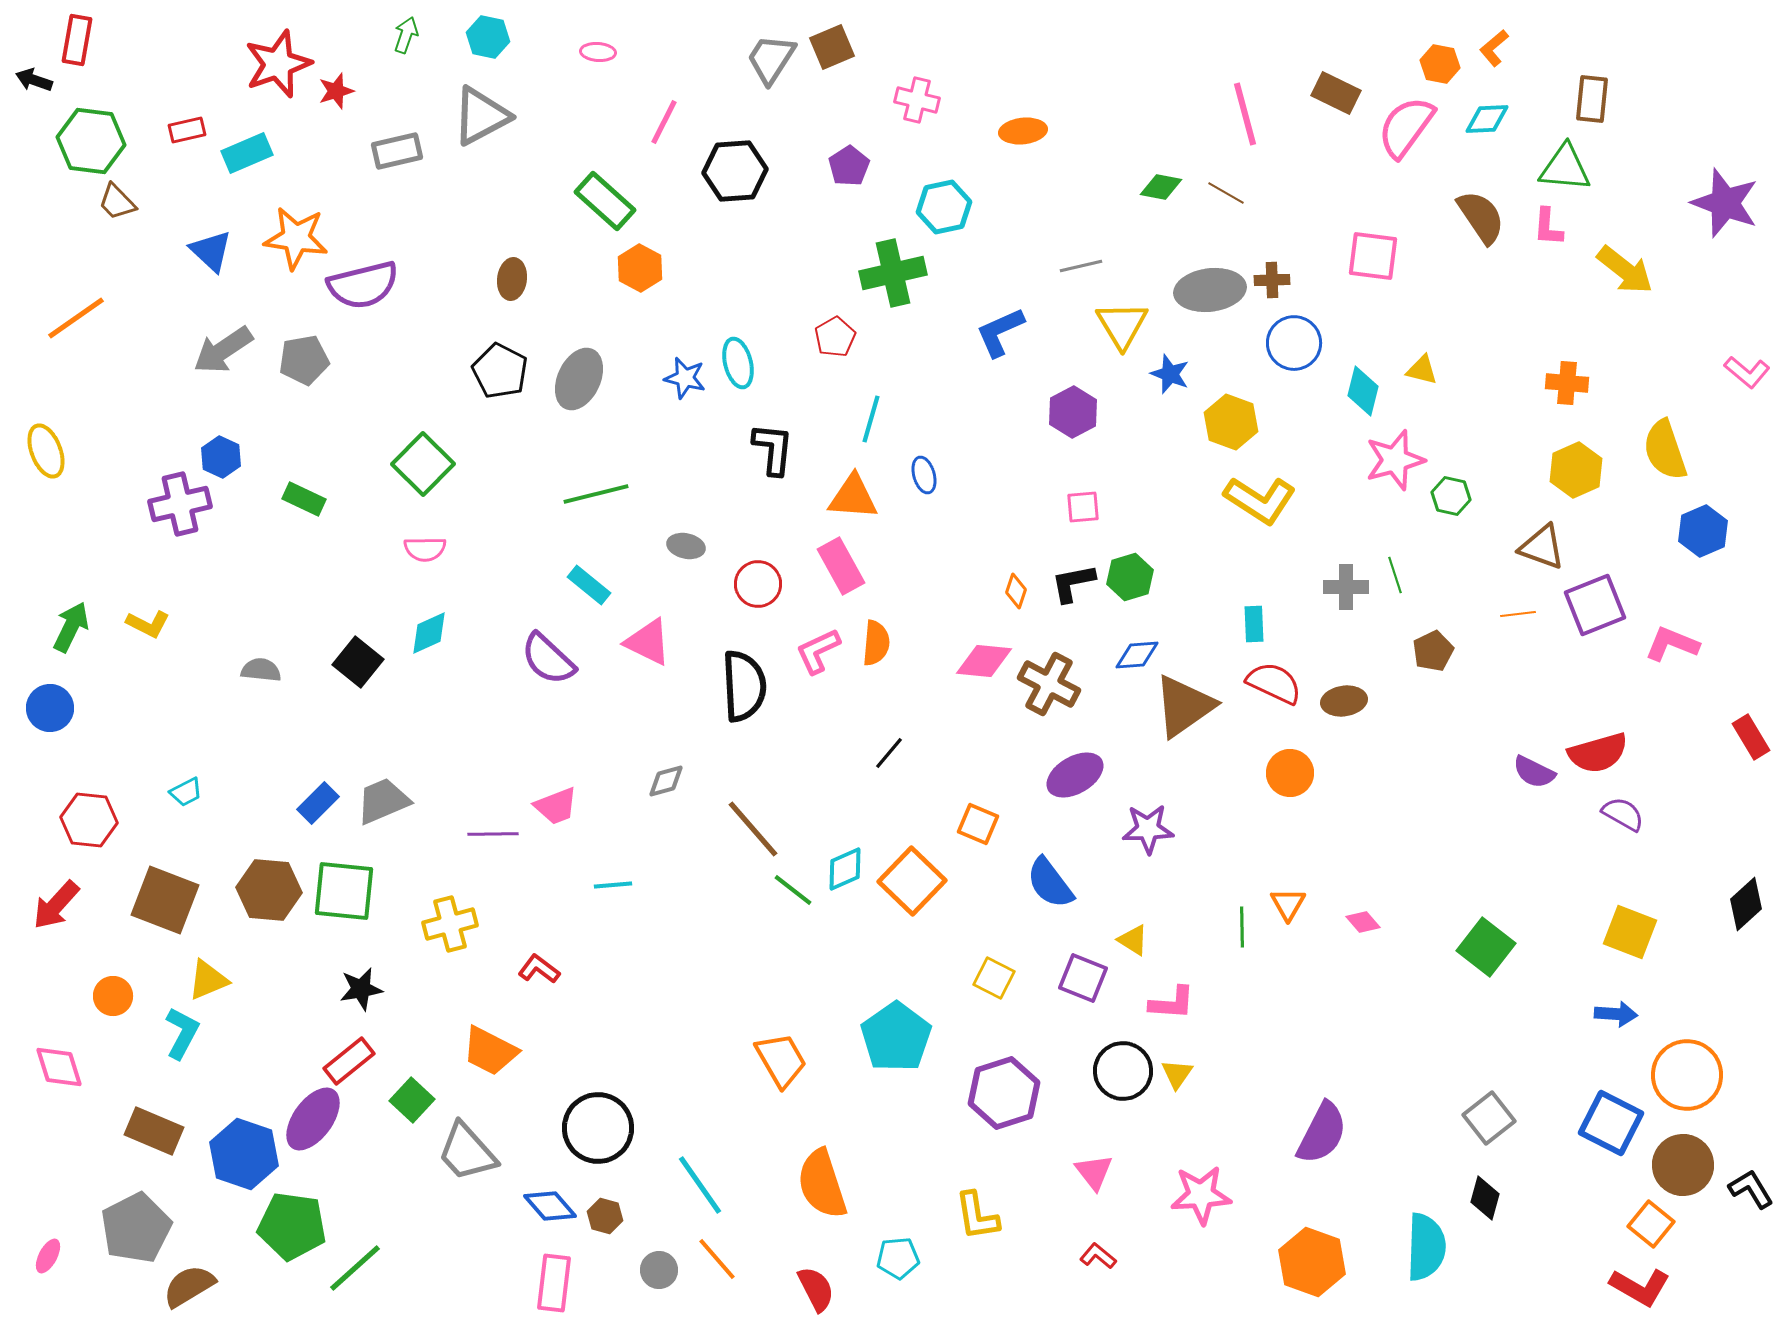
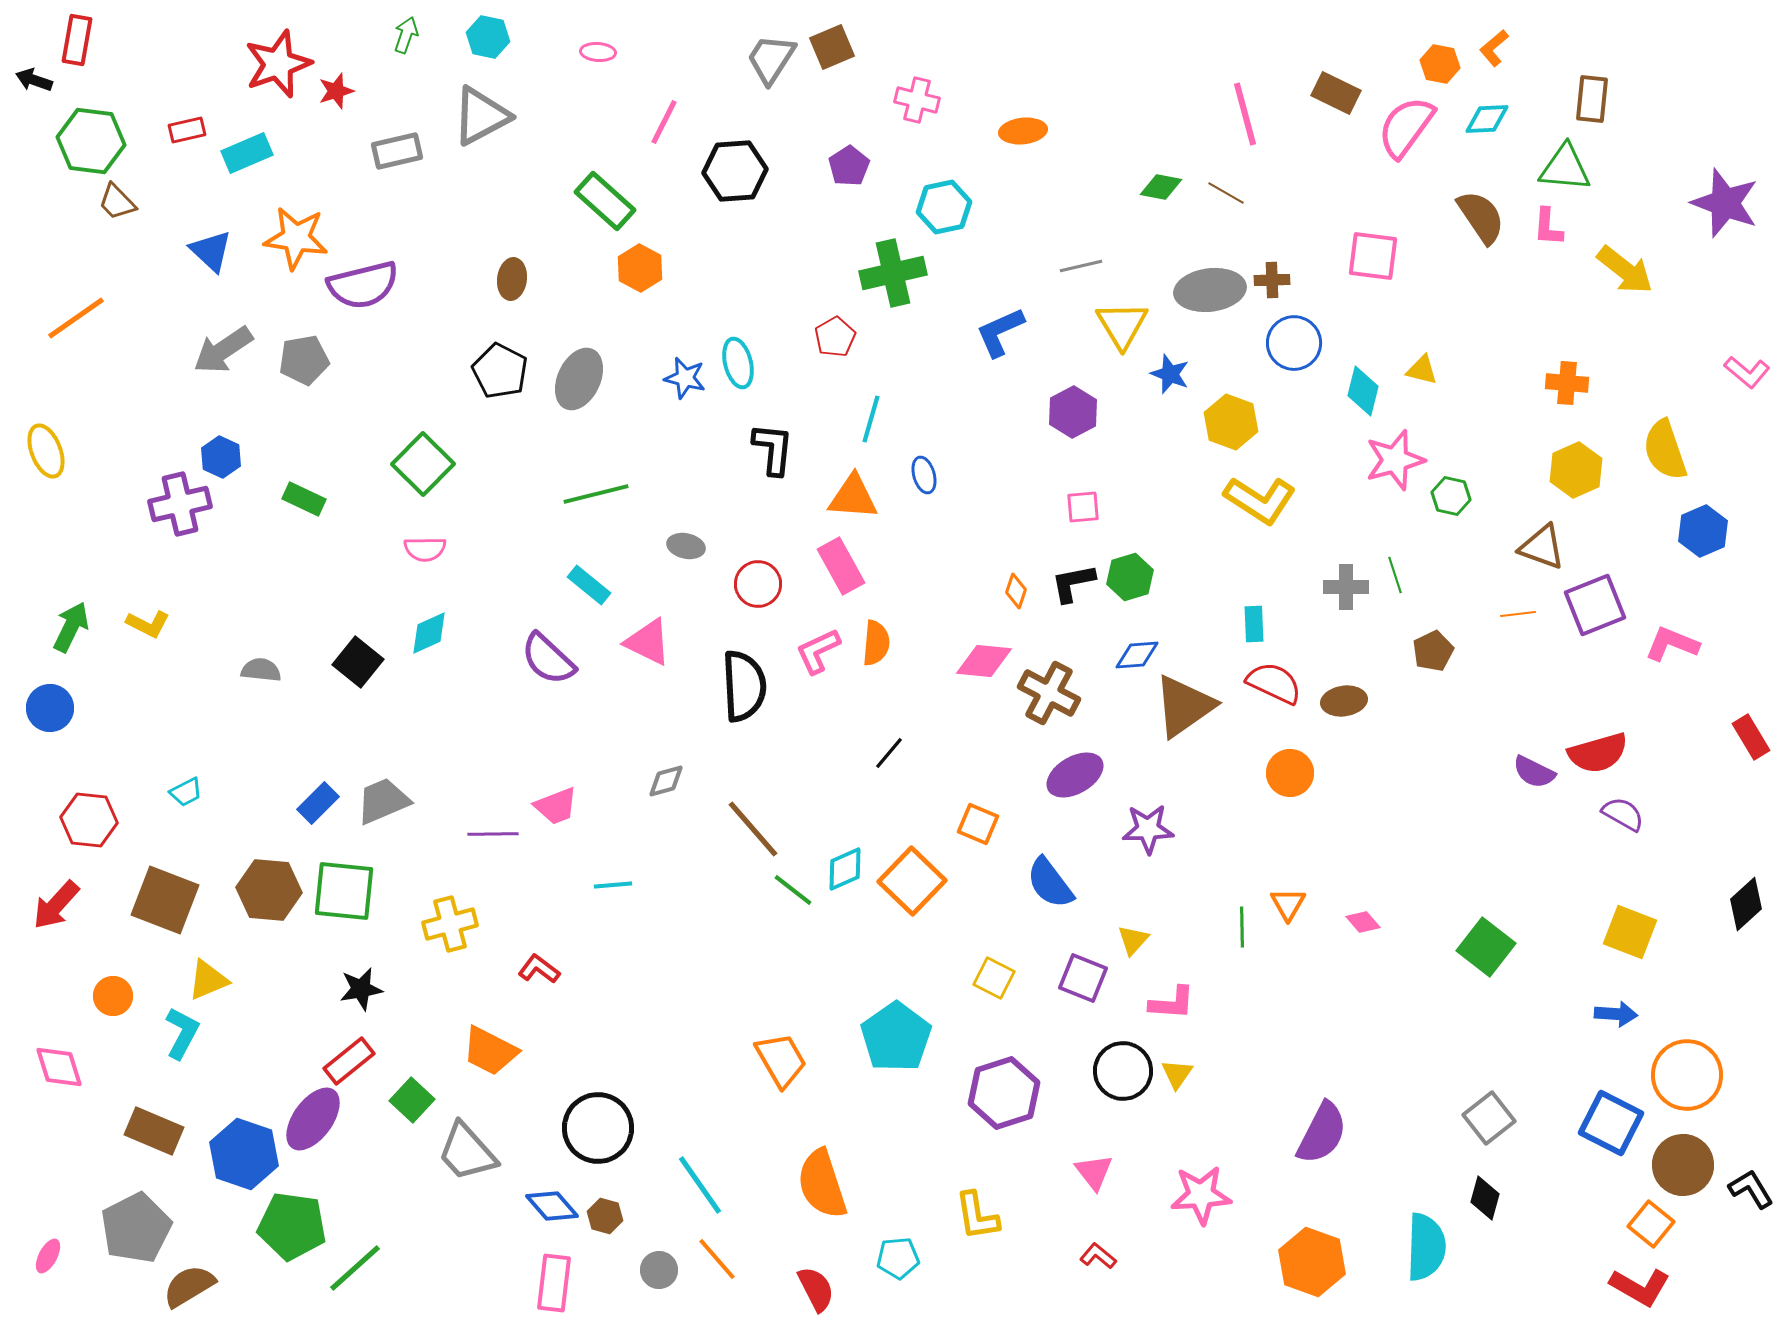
brown cross at (1049, 684): moved 9 px down
yellow triangle at (1133, 940): rotated 40 degrees clockwise
blue diamond at (550, 1206): moved 2 px right
